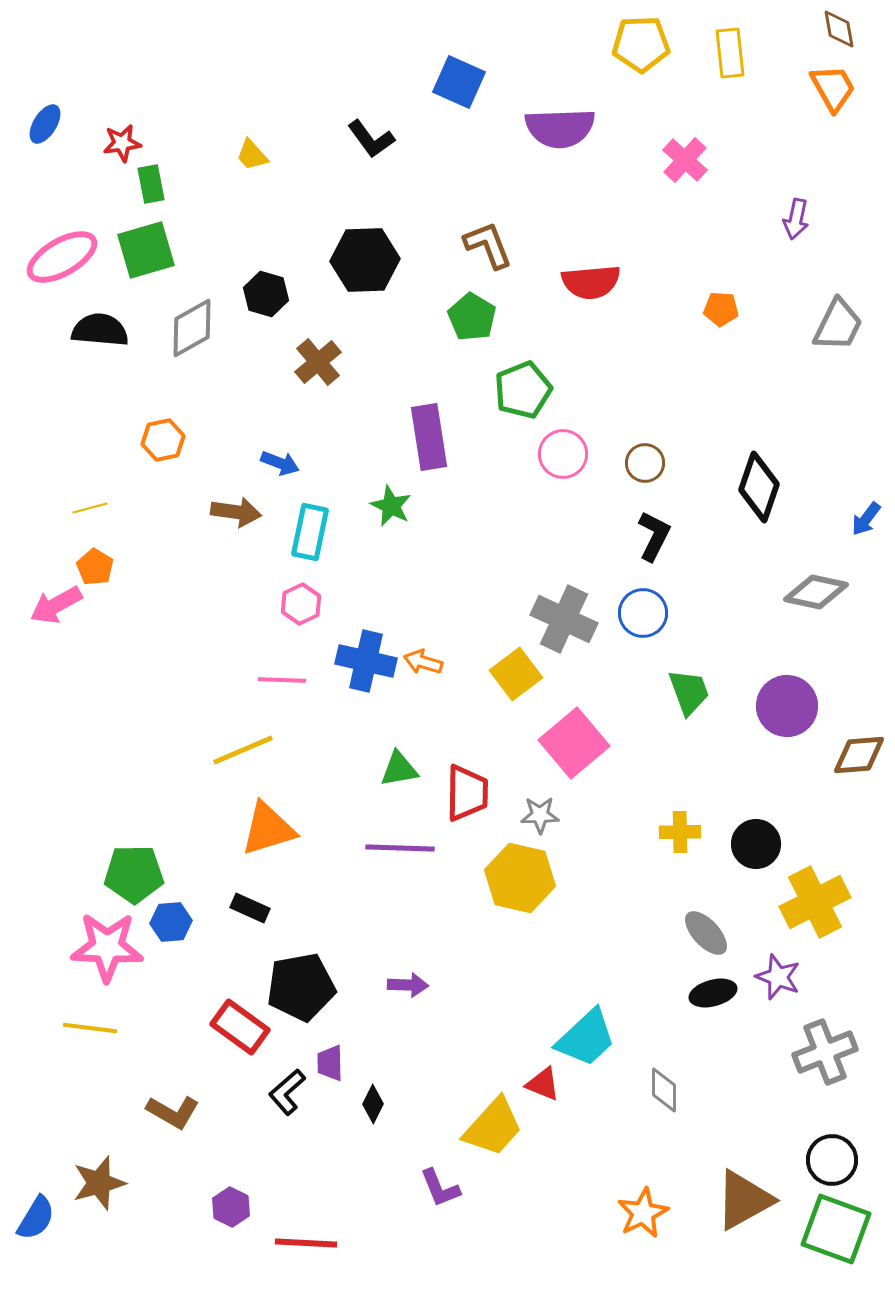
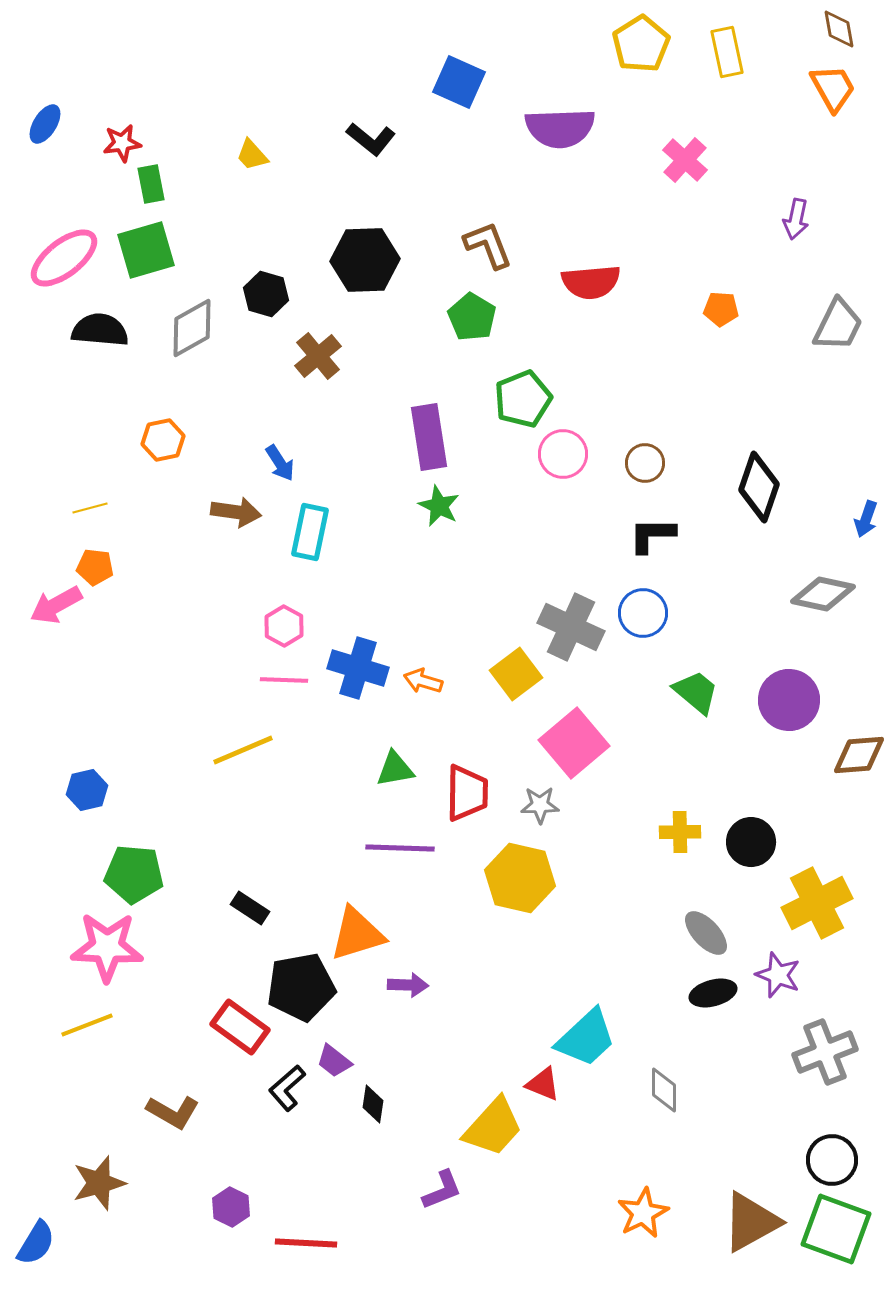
yellow pentagon at (641, 44): rotated 30 degrees counterclockwise
yellow rectangle at (730, 53): moved 3 px left, 1 px up; rotated 6 degrees counterclockwise
black L-shape at (371, 139): rotated 15 degrees counterclockwise
pink ellipse at (62, 257): moved 2 px right, 1 px down; rotated 8 degrees counterclockwise
brown cross at (318, 362): moved 6 px up
green pentagon at (523, 390): moved 9 px down
blue arrow at (280, 463): rotated 36 degrees clockwise
green star at (391, 506): moved 48 px right
blue arrow at (866, 519): rotated 18 degrees counterclockwise
black L-shape at (654, 536): moved 2 px left, 1 px up; rotated 117 degrees counterclockwise
orange pentagon at (95, 567): rotated 24 degrees counterclockwise
gray diamond at (816, 592): moved 7 px right, 2 px down
pink hexagon at (301, 604): moved 17 px left, 22 px down; rotated 6 degrees counterclockwise
gray cross at (564, 619): moved 7 px right, 8 px down
blue cross at (366, 661): moved 8 px left, 7 px down; rotated 4 degrees clockwise
orange arrow at (423, 662): moved 19 px down
pink line at (282, 680): moved 2 px right
green trapezoid at (689, 692): moved 7 px right; rotated 30 degrees counterclockwise
purple circle at (787, 706): moved 2 px right, 6 px up
green triangle at (399, 769): moved 4 px left
gray star at (540, 815): moved 10 px up
orange triangle at (268, 829): moved 89 px right, 105 px down
black circle at (756, 844): moved 5 px left, 2 px up
green pentagon at (134, 874): rotated 6 degrees clockwise
yellow cross at (815, 902): moved 2 px right, 1 px down
black rectangle at (250, 908): rotated 9 degrees clockwise
blue hexagon at (171, 922): moved 84 px left, 132 px up; rotated 9 degrees counterclockwise
purple star at (778, 977): moved 2 px up
yellow line at (90, 1028): moved 3 px left, 3 px up; rotated 28 degrees counterclockwise
purple trapezoid at (330, 1063): moved 4 px right, 2 px up; rotated 51 degrees counterclockwise
black L-shape at (287, 1092): moved 4 px up
black diamond at (373, 1104): rotated 18 degrees counterclockwise
purple L-shape at (440, 1188): moved 2 px right, 2 px down; rotated 90 degrees counterclockwise
brown triangle at (744, 1200): moved 7 px right, 22 px down
blue semicircle at (36, 1218): moved 25 px down
